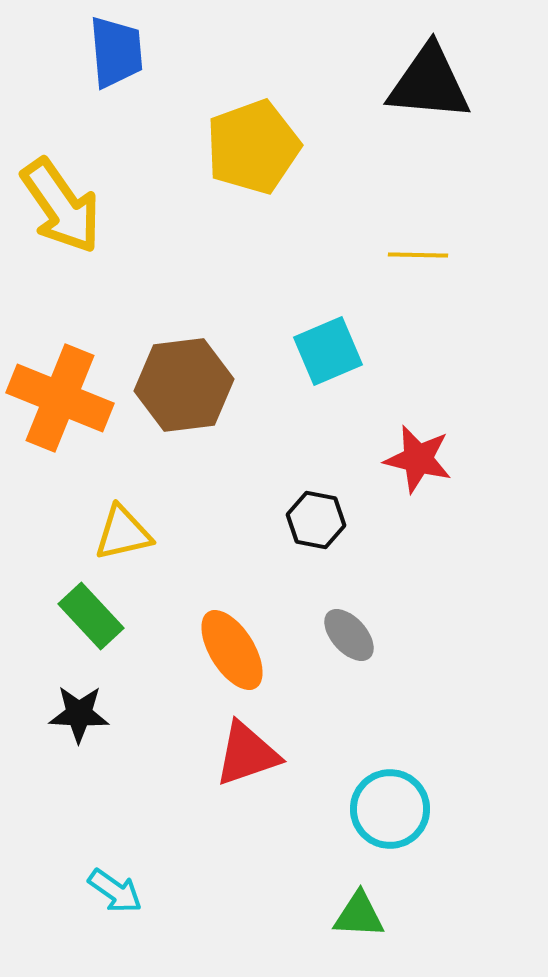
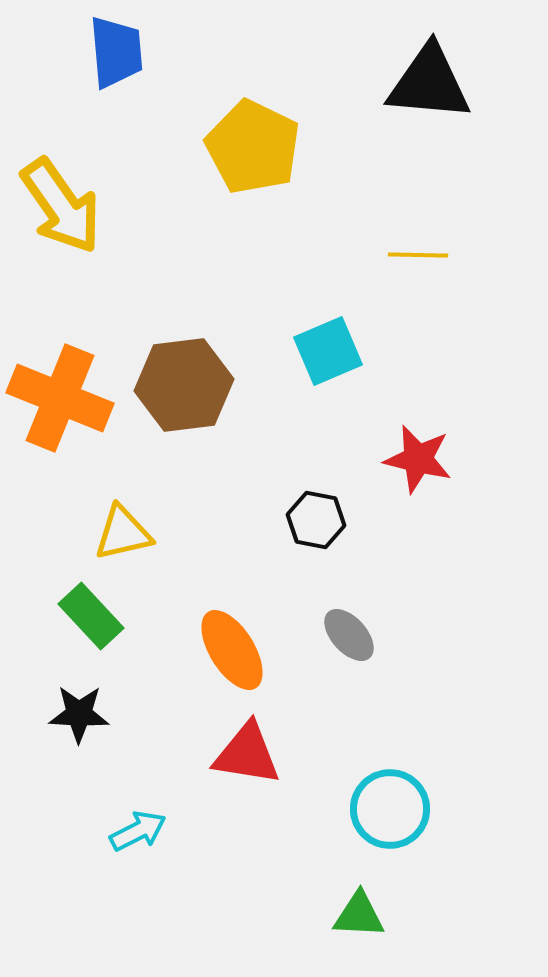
yellow pentagon: rotated 26 degrees counterclockwise
red triangle: rotated 28 degrees clockwise
cyan arrow: moved 23 px right, 60 px up; rotated 62 degrees counterclockwise
